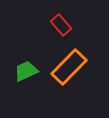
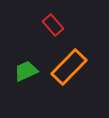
red rectangle: moved 8 px left
